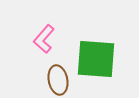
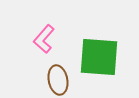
green square: moved 3 px right, 2 px up
